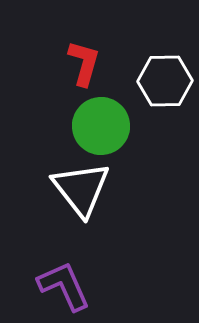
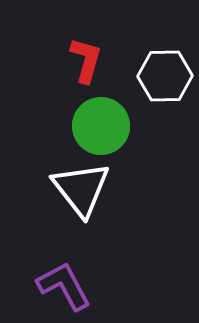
red L-shape: moved 2 px right, 3 px up
white hexagon: moved 5 px up
purple L-shape: rotated 4 degrees counterclockwise
